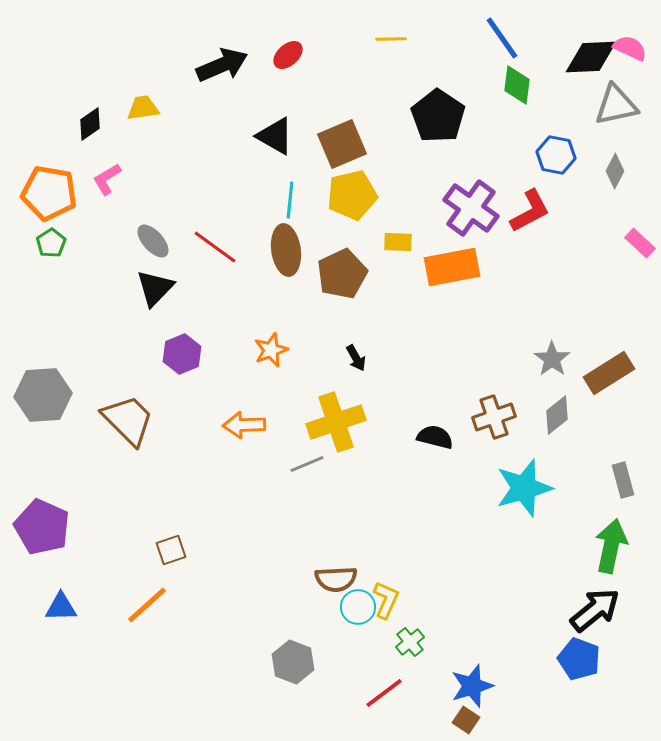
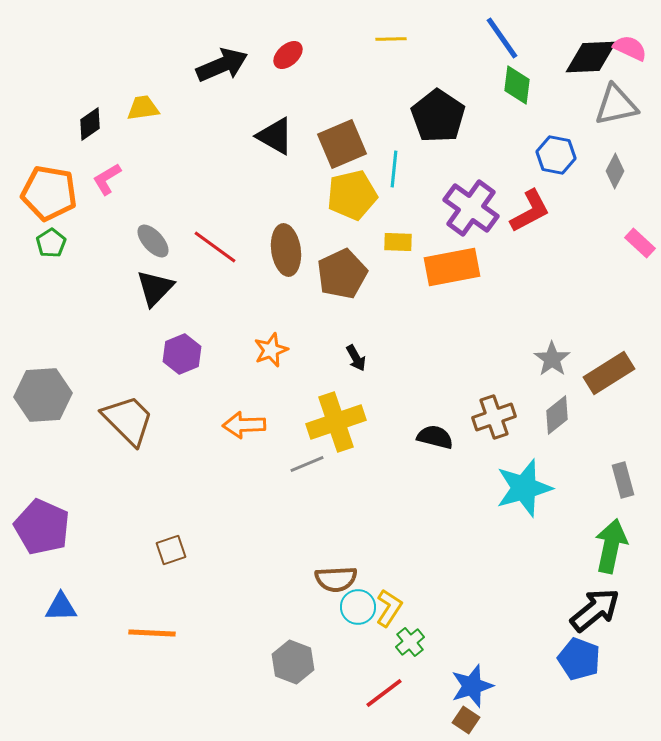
cyan line at (290, 200): moved 104 px right, 31 px up
yellow L-shape at (386, 600): moved 3 px right, 8 px down; rotated 9 degrees clockwise
orange line at (147, 605): moved 5 px right, 28 px down; rotated 45 degrees clockwise
